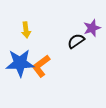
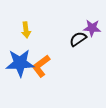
purple star: rotated 24 degrees clockwise
black semicircle: moved 2 px right, 2 px up
